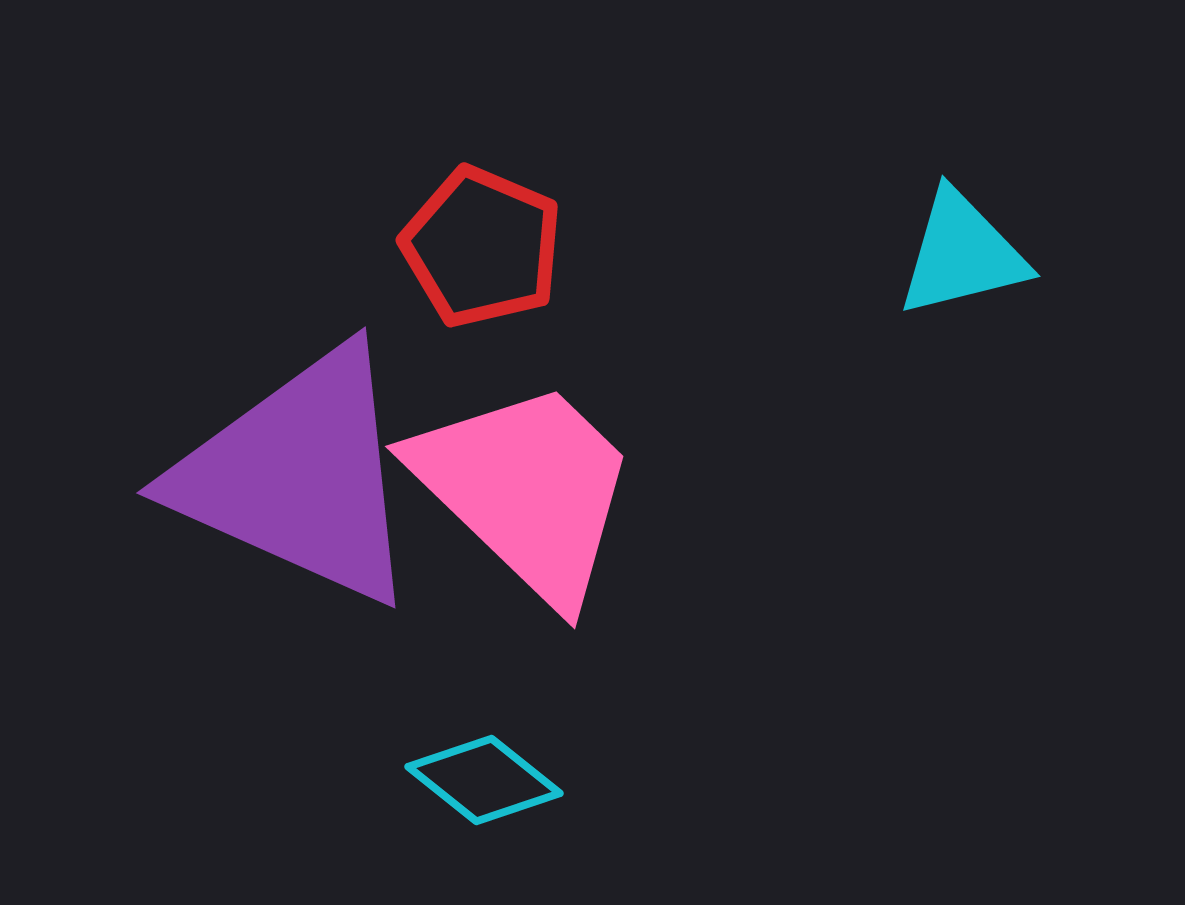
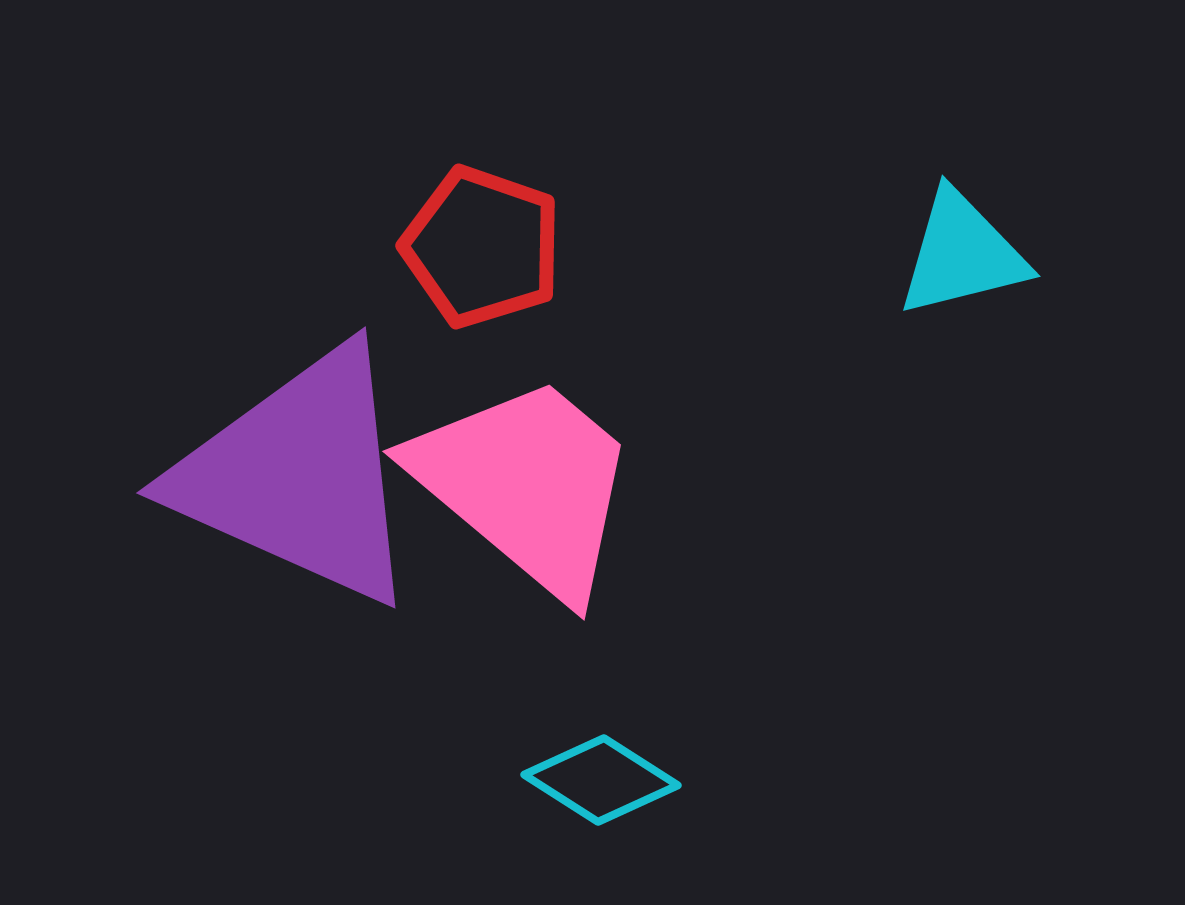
red pentagon: rotated 4 degrees counterclockwise
pink trapezoid: moved 5 px up; rotated 4 degrees counterclockwise
cyan diamond: moved 117 px right; rotated 6 degrees counterclockwise
